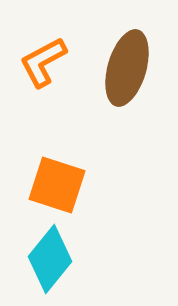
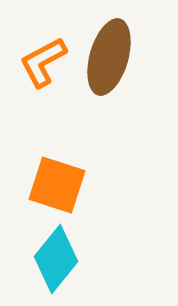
brown ellipse: moved 18 px left, 11 px up
cyan diamond: moved 6 px right
